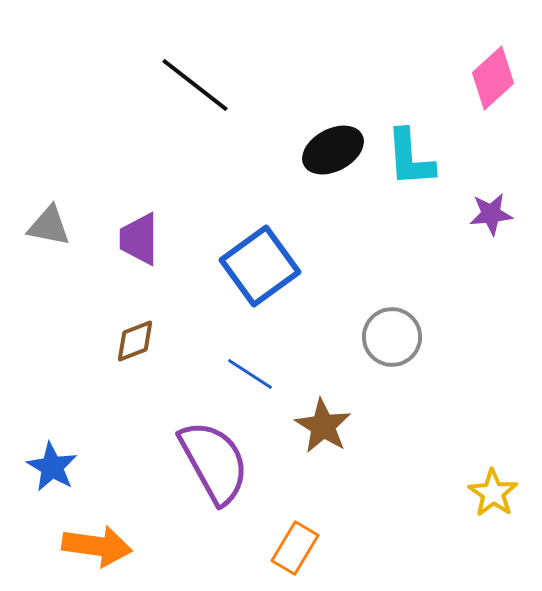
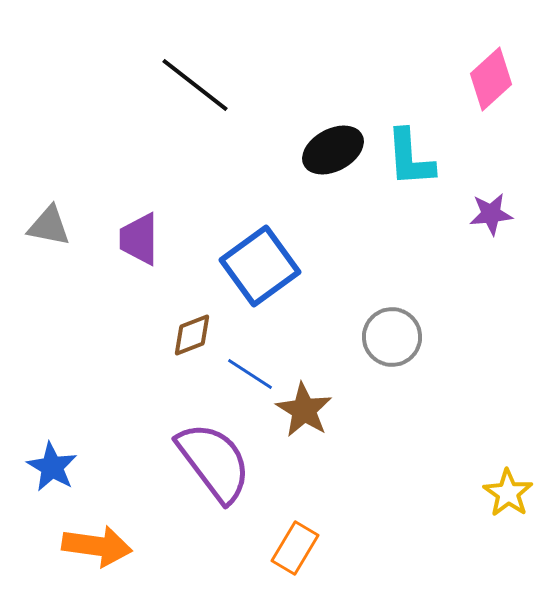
pink diamond: moved 2 px left, 1 px down
brown diamond: moved 57 px right, 6 px up
brown star: moved 19 px left, 16 px up
purple semicircle: rotated 8 degrees counterclockwise
yellow star: moved 15 px right
